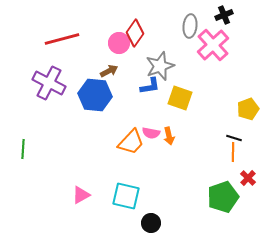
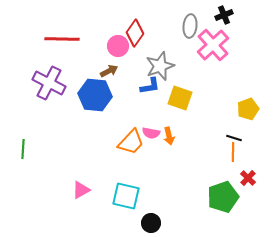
red line: rotated 16 degrees clockwise
pink circle: moved 1 px left, 3 px down
pink triangle: moved 5 px up
